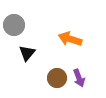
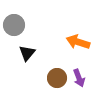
orange arrow: moved 8 px right, 3 px down
